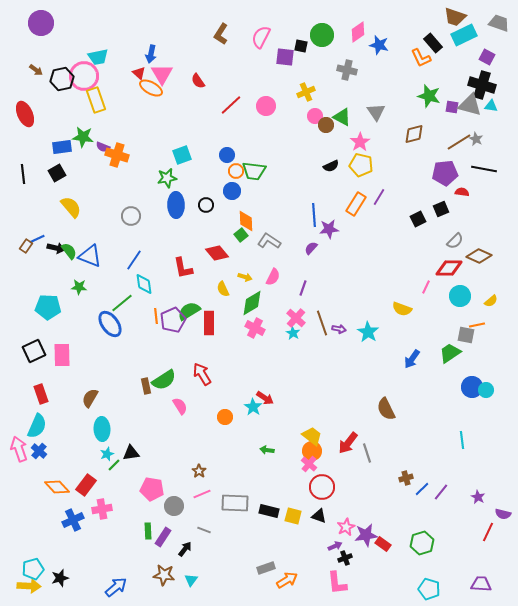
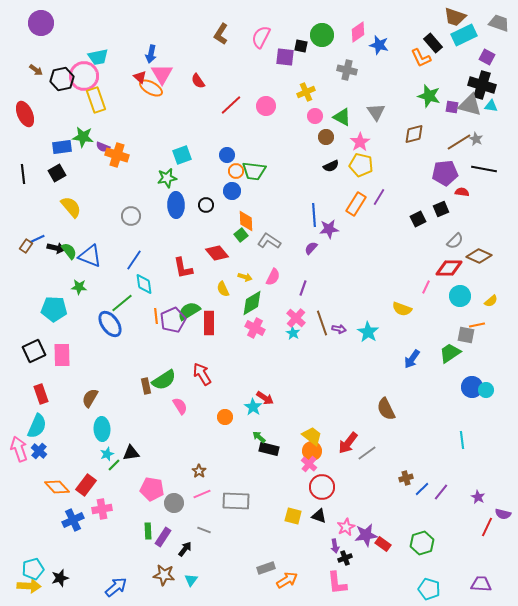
red triangle at (139, 73): moved 1 px right, 4 px down
brown circle at (326, 125): moved 12 px down
cyan pentagon at (48, 307): moved 6 px right, 2 px down
green arrow at (267, 450): moved 8 px left, 13 px up; rotated 32 degrees clockwise
gray line at (367, 453): rotated 72 degrees clockwise
gray rectangle at (235, 503): moved 1 px right, 2 px up
gray circle at (174, 506): moved 3 px up
black rectangle at (269, 511): moved 62 px up
red line at (488, 532): moved 1 px left, 5 px up
purple arrow at (335, 546): rotated 104 degrees clockwise
